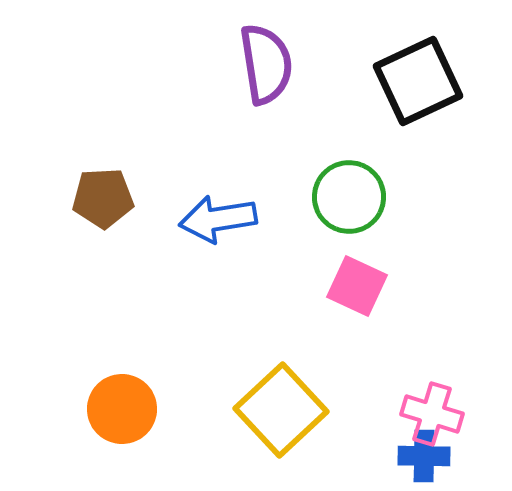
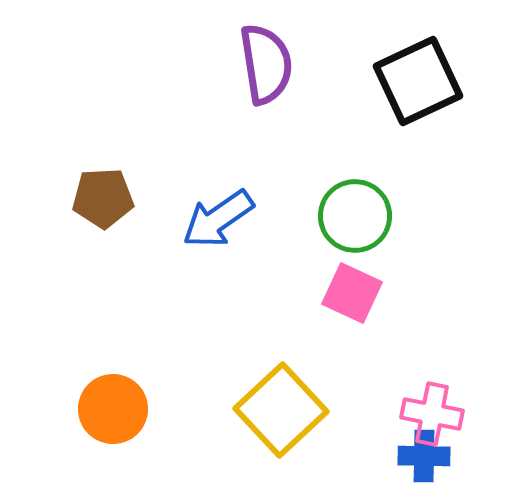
green circle: moved 6 px right, 19 px down
blue arrow: rotated 26 degrees counterclockwise
pink square: moved 5 px left, 7 px down
orange circle: moved 9 px left
pink cross: rotated 6 degrees counterclockwise
